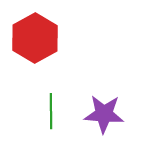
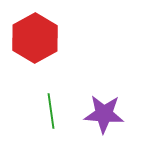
green line: rotated 8 degrees counterclockwise
